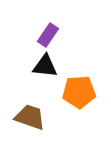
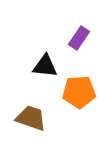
purple rectangle: moved 31 px right, 3 px down
brown trapezoid: moved 1 px right, 1 px down
